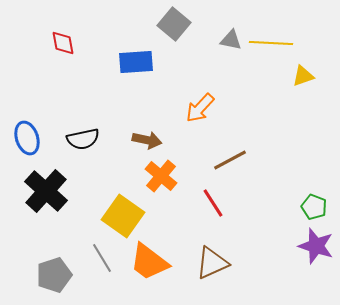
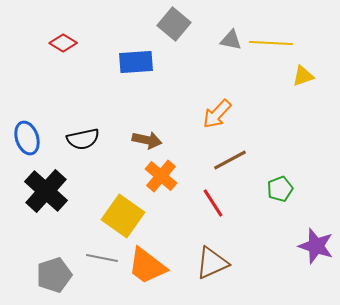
red diamond: rotated 48 degrees counterclockwise
orange arrow: moved 17 px right, 6 px down
green pentagon: moved 34 px left, 18 px up; rotated 30 degrees clockwise
gray line: rotated 48 degrees counterclockwise
orange trapezoid: moved 2 px left, 4 px down
